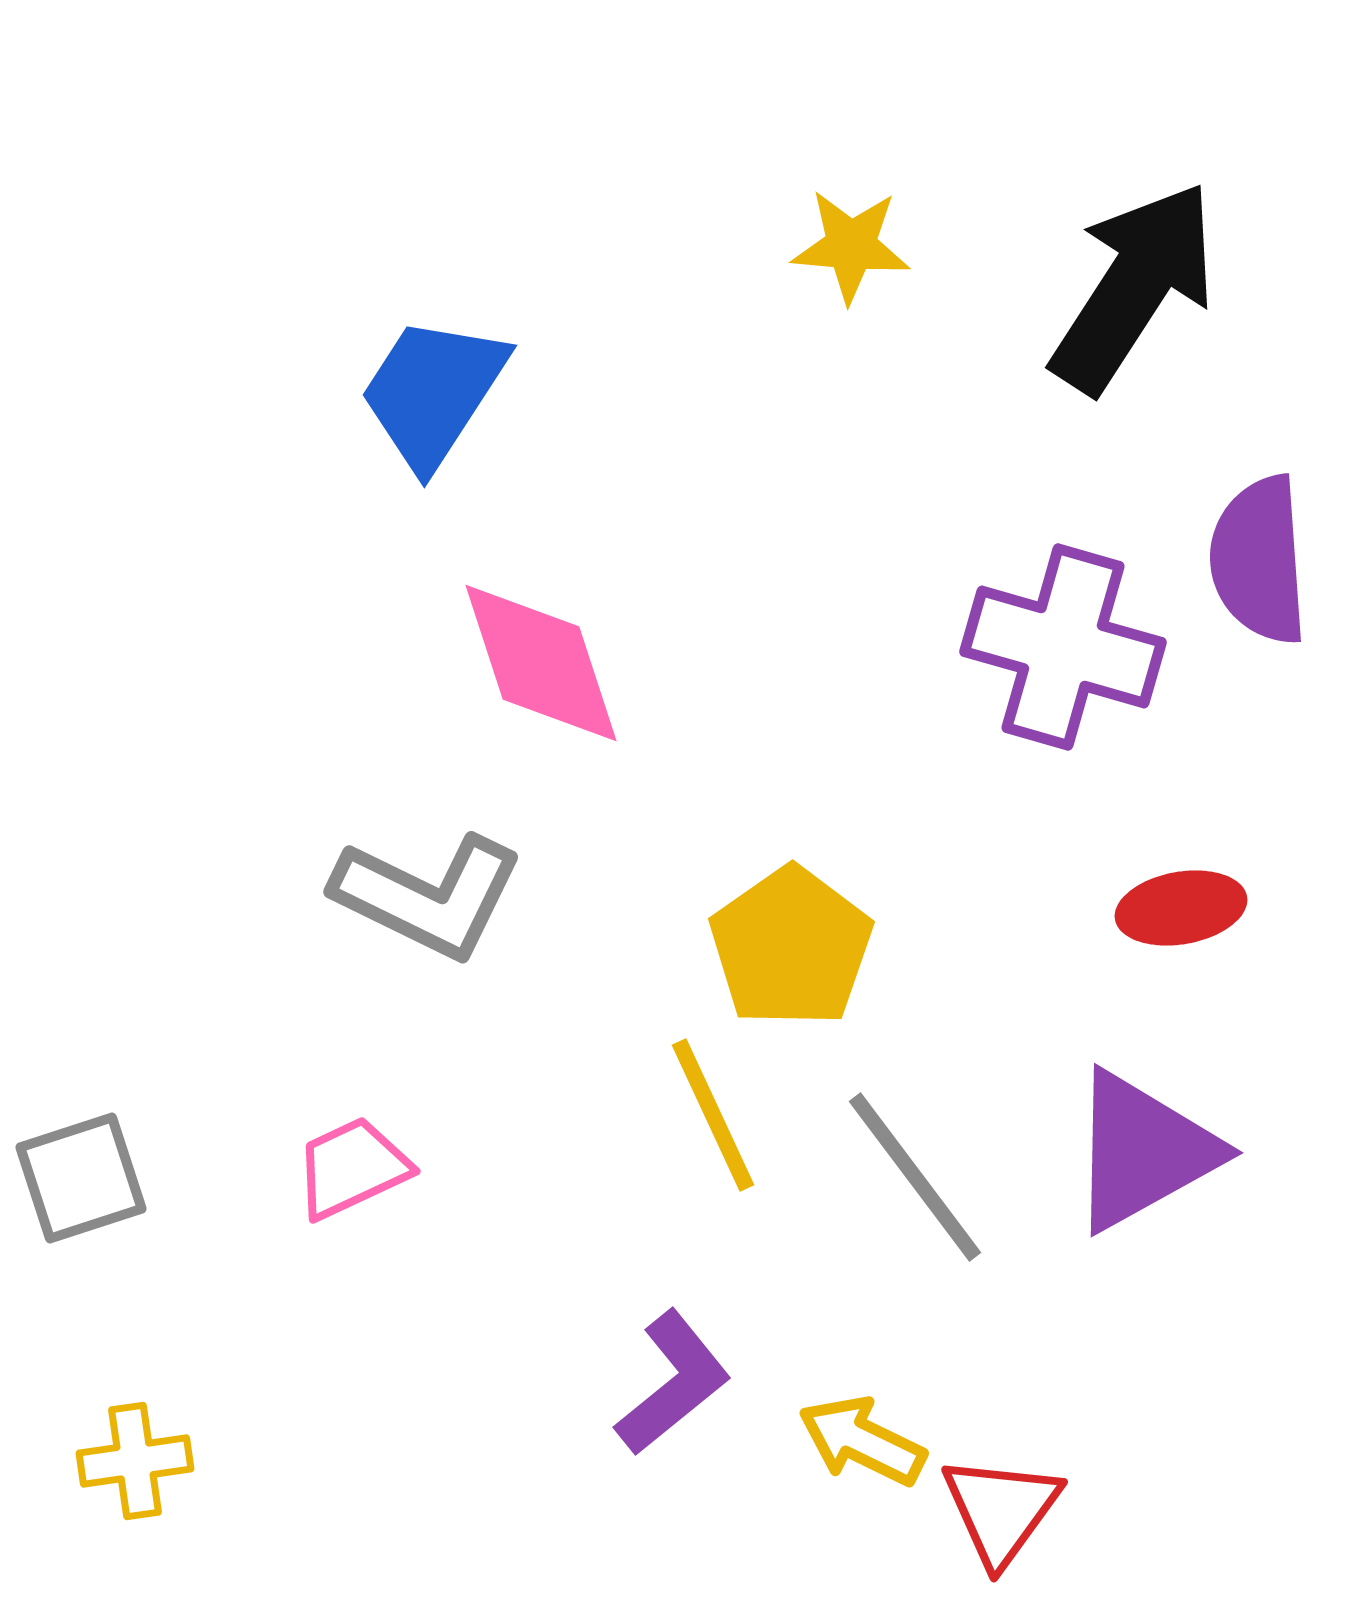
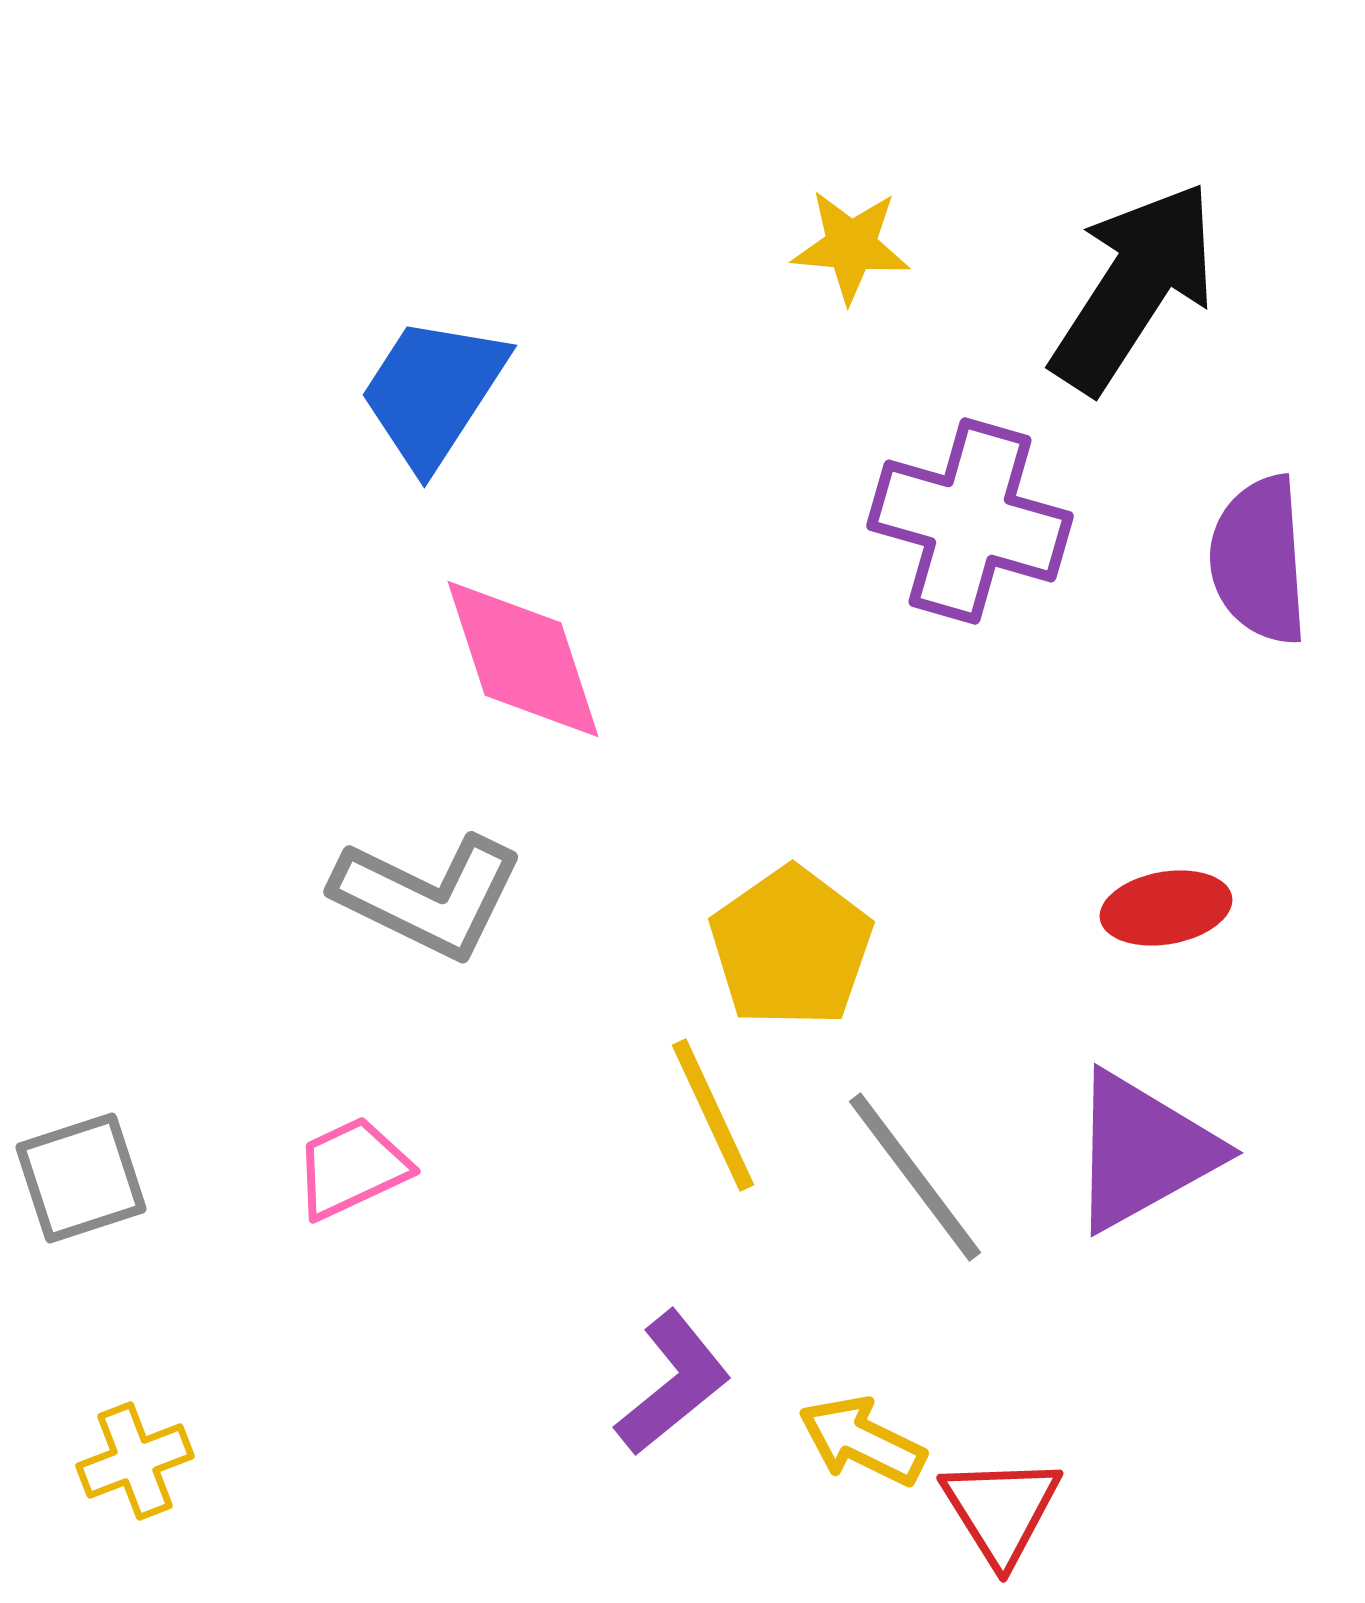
purple cross: moved 93 px left, 126 px up
pink diamond: moved 18 px left, 4 px up
red ellipse: moved 15 px left
yellow cross: rotated 13 degrees counterclockwise
red triangle: rotated 8 degrees counterclockwise
